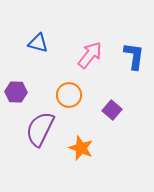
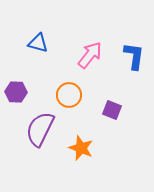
purple square: rotated 18 degrees counterclockwise
